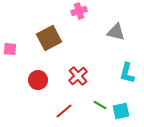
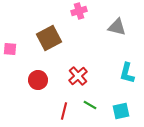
gray triangle: moved 1 px right, 5 px up
green line: moved 10 px left
red line: rotated 36 degrees counterclockwise
